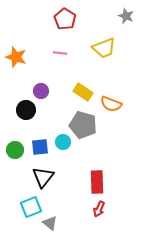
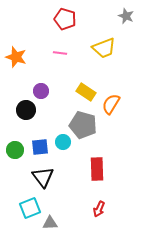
red pentagon: rotated 15 degrees counterclockwise
yellow rectangle: moved 3 px right
orange semicircle: rotated 100 degrees clockwise
black triangle: rotated 15 degrees counterclockwise
red rectangle: moved 13 px up
cyan square: moved 1 px left, 1 px down
gray triangle: rotated 42 degrees counterclockwise
